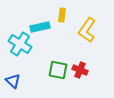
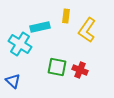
yellow rectangle: moved 4 px right, 1 px down
green square: moved 1 px left, 3 px up
